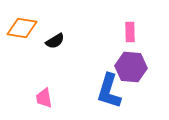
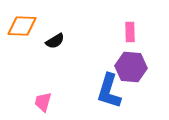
orange diamond: moved 2 px up; rotated 8 degrees counterclockwise
pink trapezoid: moved 1 px left, 4 px down; rotated 25 degrees clockwise
